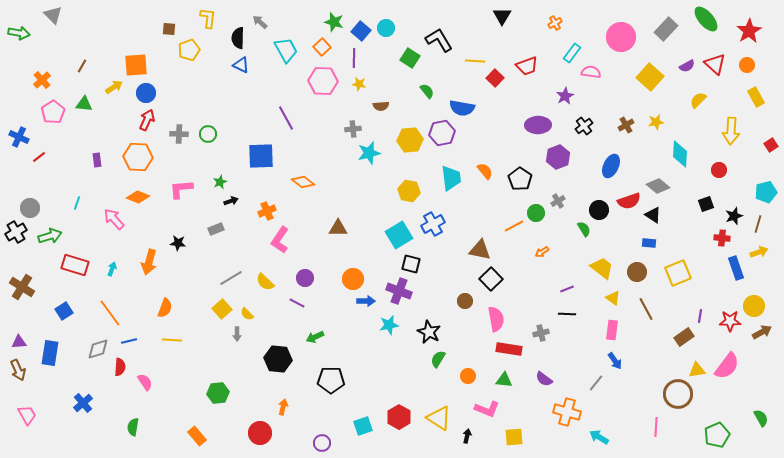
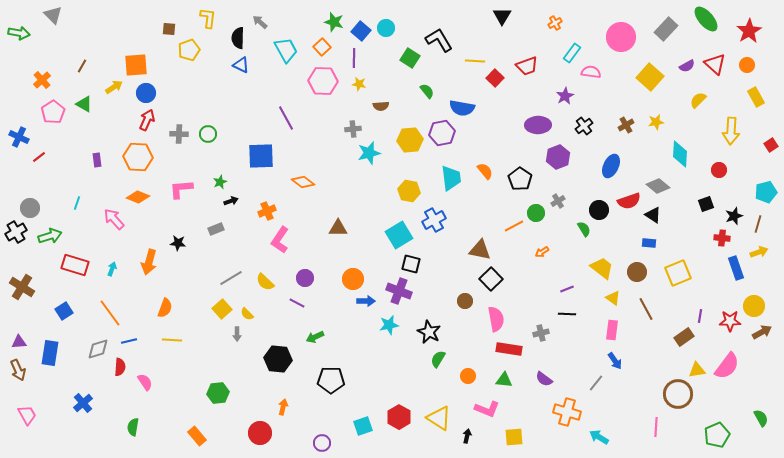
green triangle at (84, 104): rotated 24 degrees clockwise
blue cross at (433, 224): moved 1 px right, 4 px up
